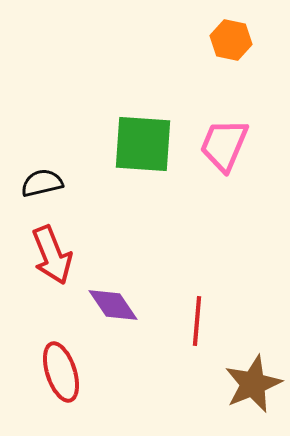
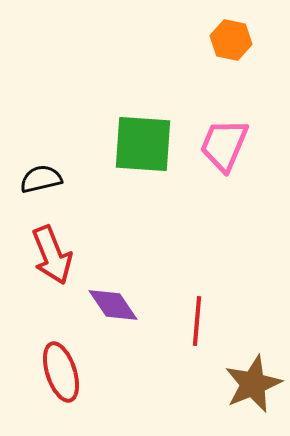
black semicircle: moved 1 px left, 4 px up
